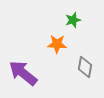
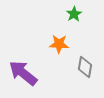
green star: moved 1 px right, 6 px up; rotated 14 degrees counterclockwise
orange star: moved 2 px right
